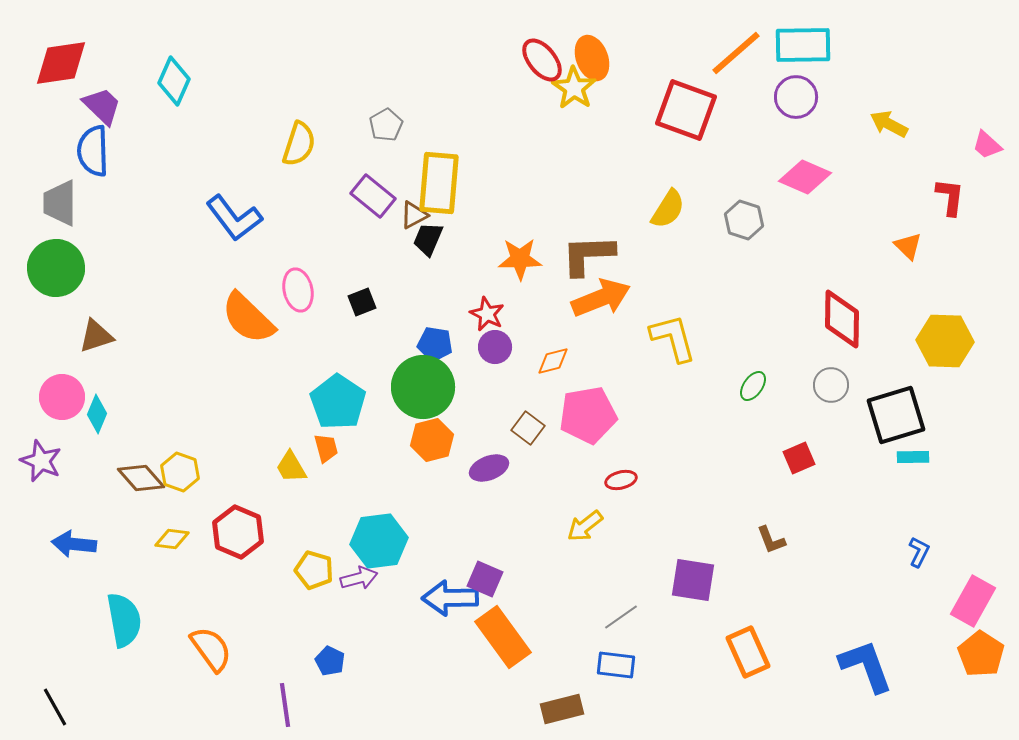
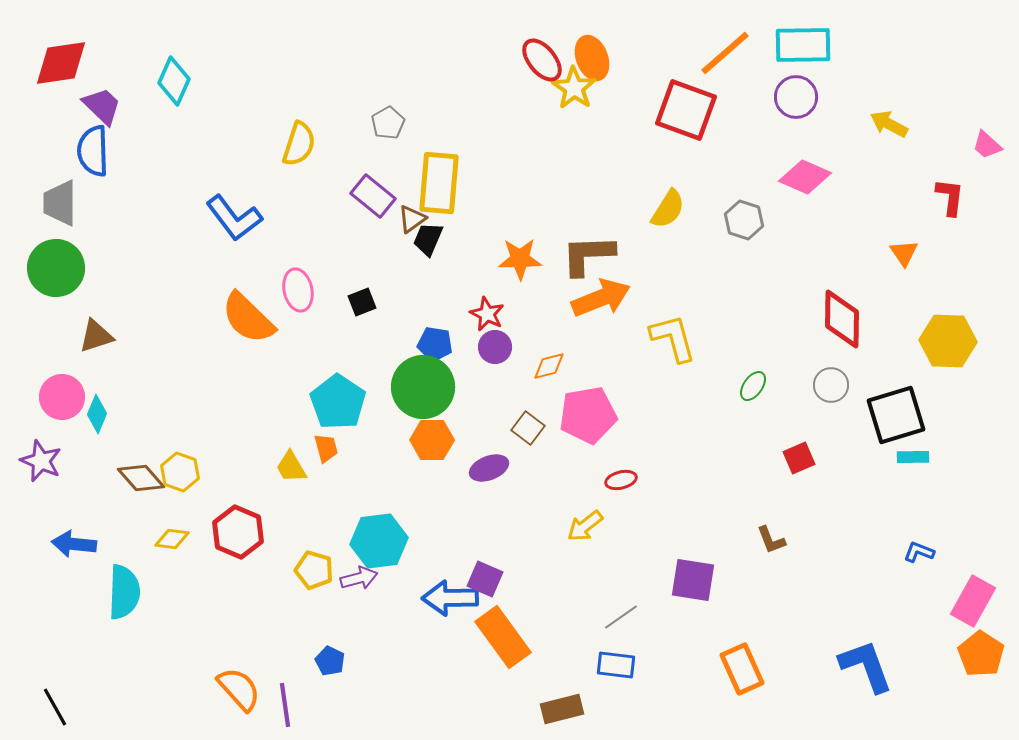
orange line at (736, 53): moved 11 px left
gray pentagon at (386, 125): moved 2 px right, 2 px up
brown triangle at (414, 215): moved 2 px left, 4 px down; rotated 8 degrees counterclockwise
orange triangle at (908, 246): moved 4 px left, 7 px down; rotated 12 degrees clockwise
yellow hexagon at (945, 341): moved 3 px right
orange diamond at (553, 361): moved 4 px left, 5 px down
orange hexagon at (432, 440): rotated 15 degrees clockwise
blue L-shape at (919, 552): rotated 96 degrees counterclockwise
cyan semicircle at (124, 620): moved 28 px up; rotated 12 degrees clockwise
orange semicircle at (211, 649): moved 28 px right, 40 px down; rotated 6 degrees counterclockwise
orange rectangle at (748, 652): moved 6 px left, 17 px down
